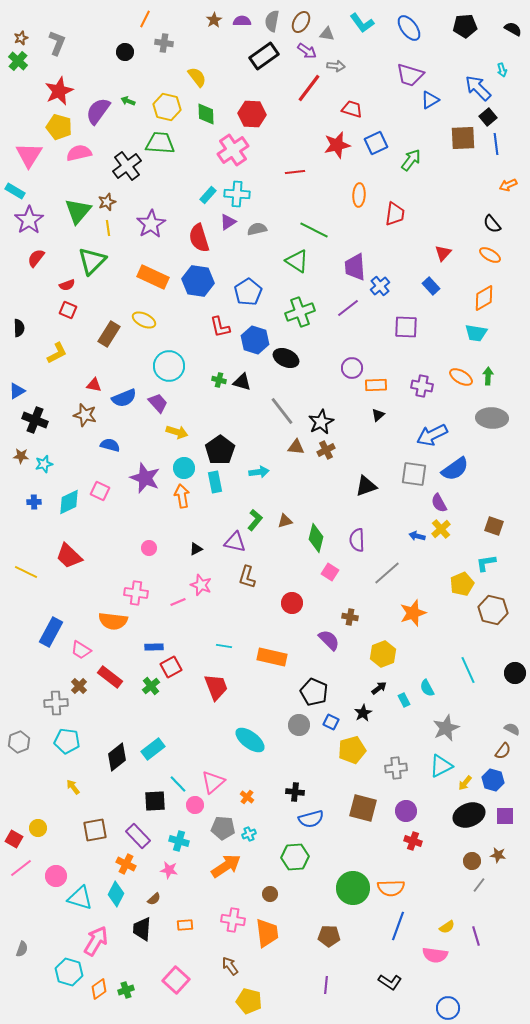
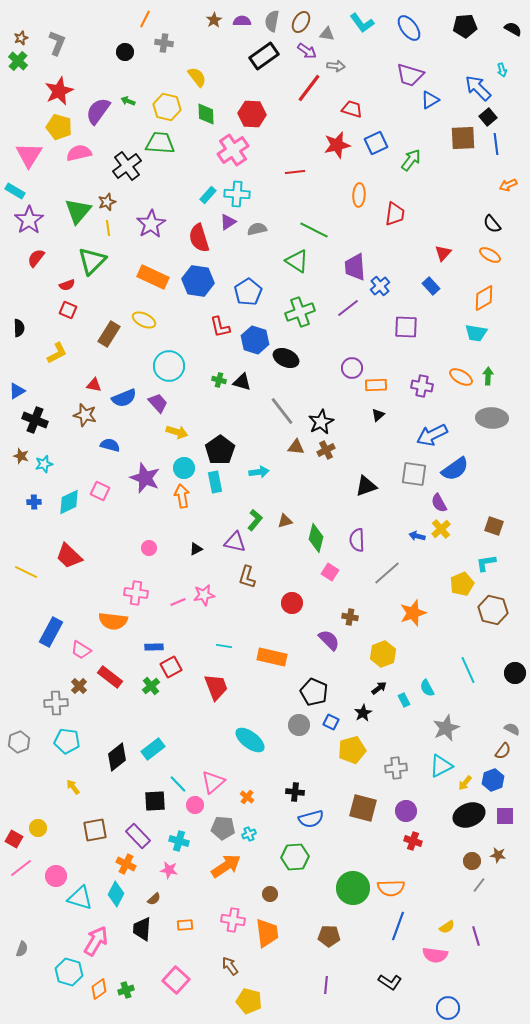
brown star at (21, 456): rotated 14 degrees clockwise
pink star at (201, 585): moved 3 px right, 10 px down; rotated 30 degrees counterclockwise
blue hexagon at (493, 780): rotated 25 degrees clockwise
